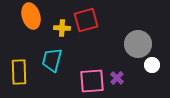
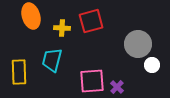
red square: moved 5 px right, 1 px down
purple cross: moved 9 px down
